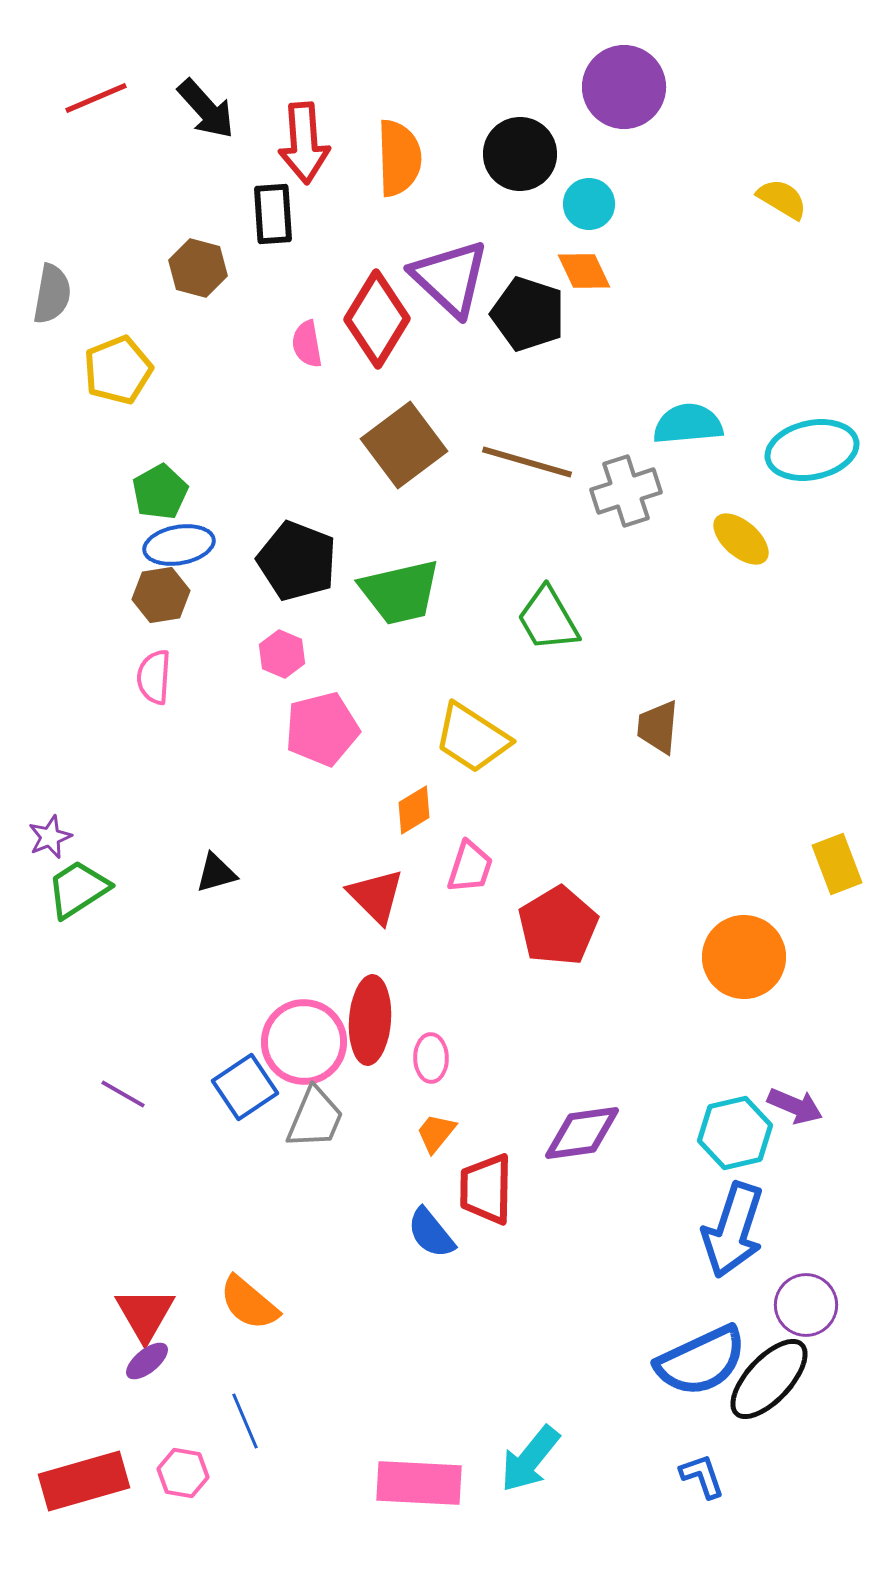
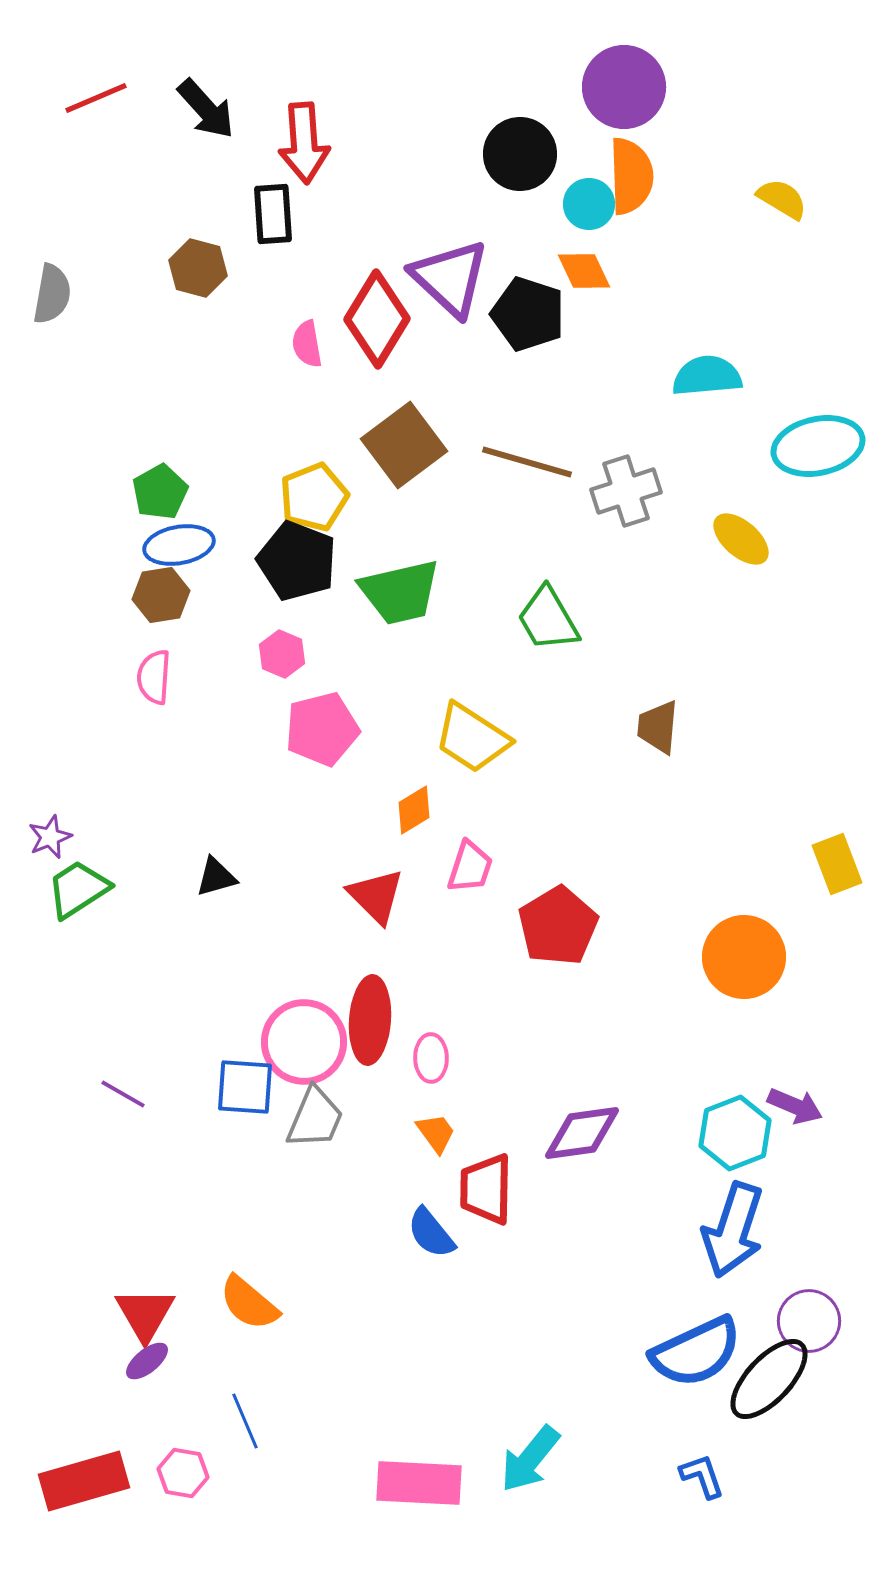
orange semicircle at (399, 158): moved 232 px right, 18 px down
yellow pentagon at (118, 370): moved 196 px right, 127 px down
cyan semicircle at (688, 424): moved 19 px right, 48 px up
cyan ellipse at (812, 450): moved 6 px right, 4 px up
black triangle at (216, 873): moved 4 px down
blue square at (245, 1087): rotated 38 degrees clockwise
orange trapezoid at (436, 1133): rotated 105 degrees clockwise
cyan hexagon at (735, 1133): rotated 8 degrees counterclockwise
purple circle at (806, 1305): moved 3 px right, 16 px down
blue semicircle at (701, 1361): moved 5 px left, 9 px up
